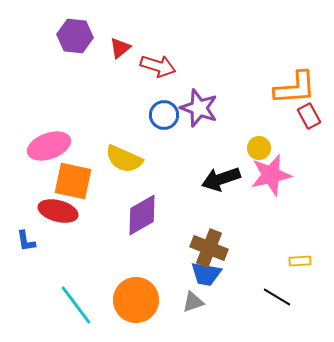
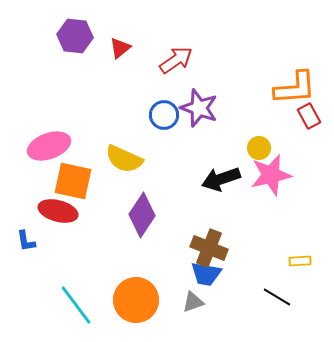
red arrow: moved 18 px right, 6 px up; rotated 52 degrees counterclockwise
purple diamond: rotated 27 degrees counterclockwise
